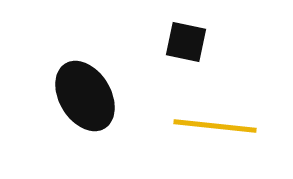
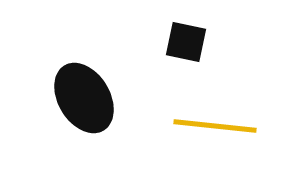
black ellipse: moved 1 px left, 2 px down
